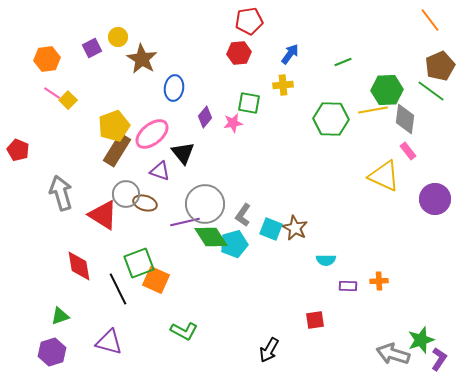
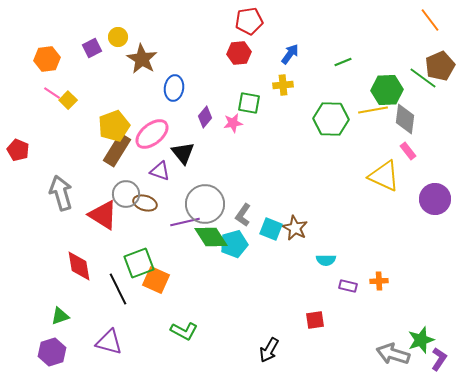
green line at (431, 91): moved 8 px left, 13 px up
purple rectangle at (348, 286): rotated 12 degrees clockwise
